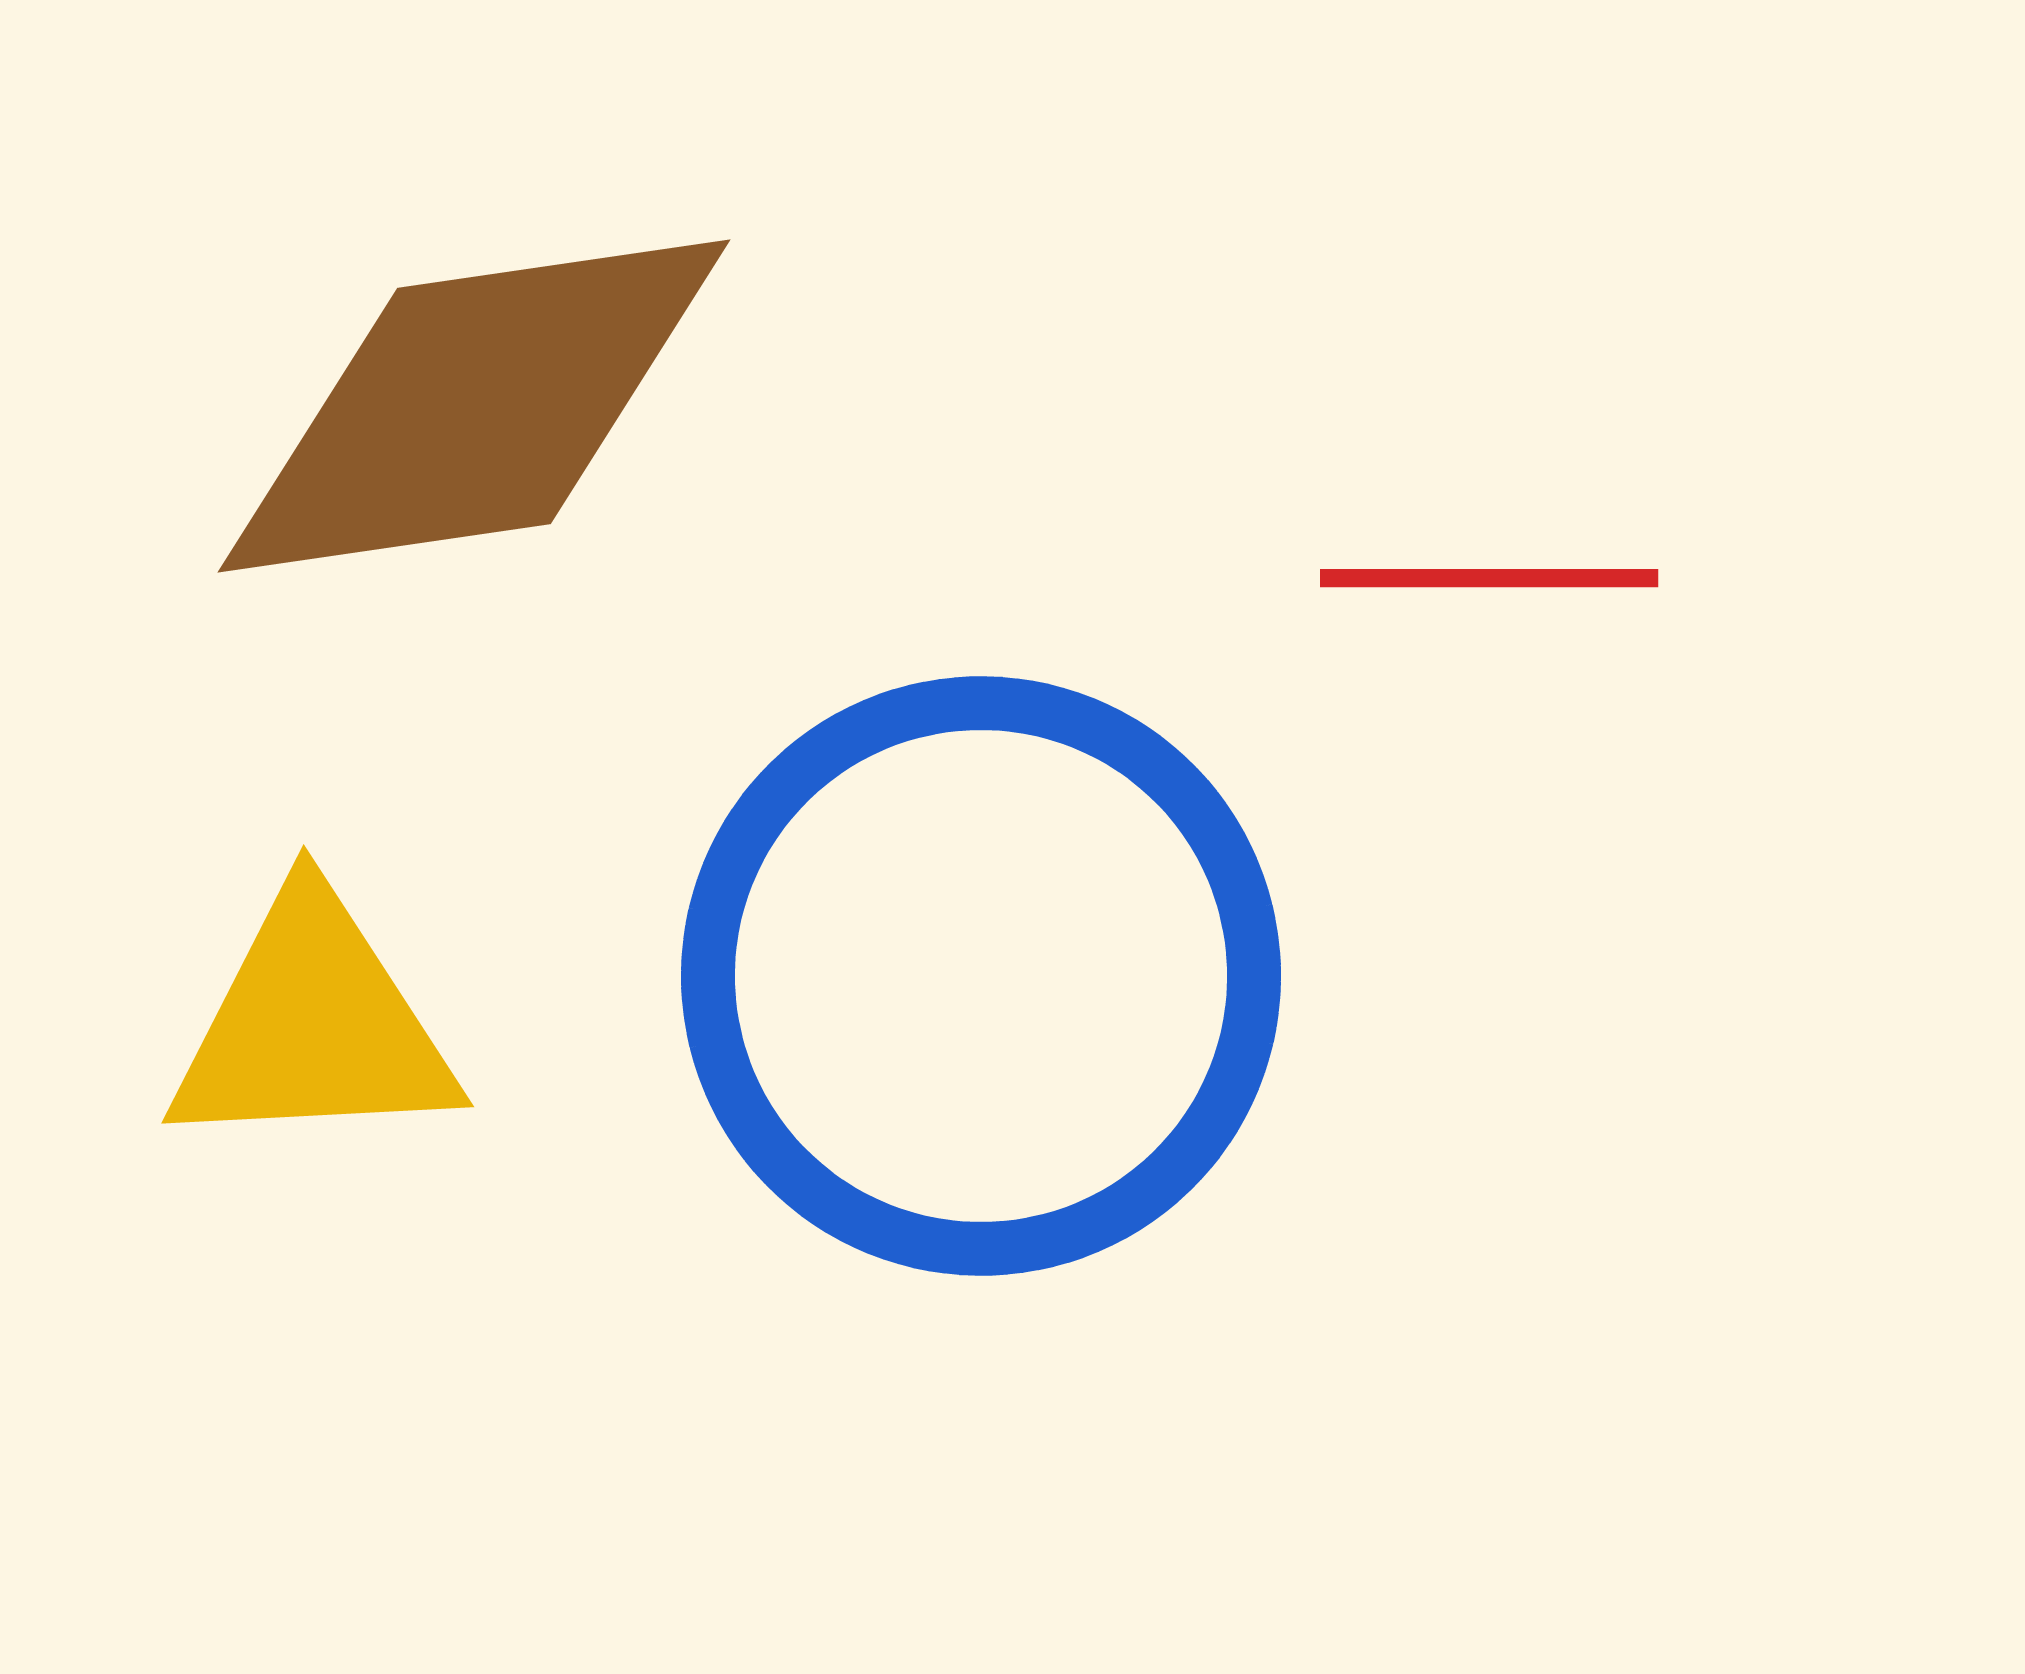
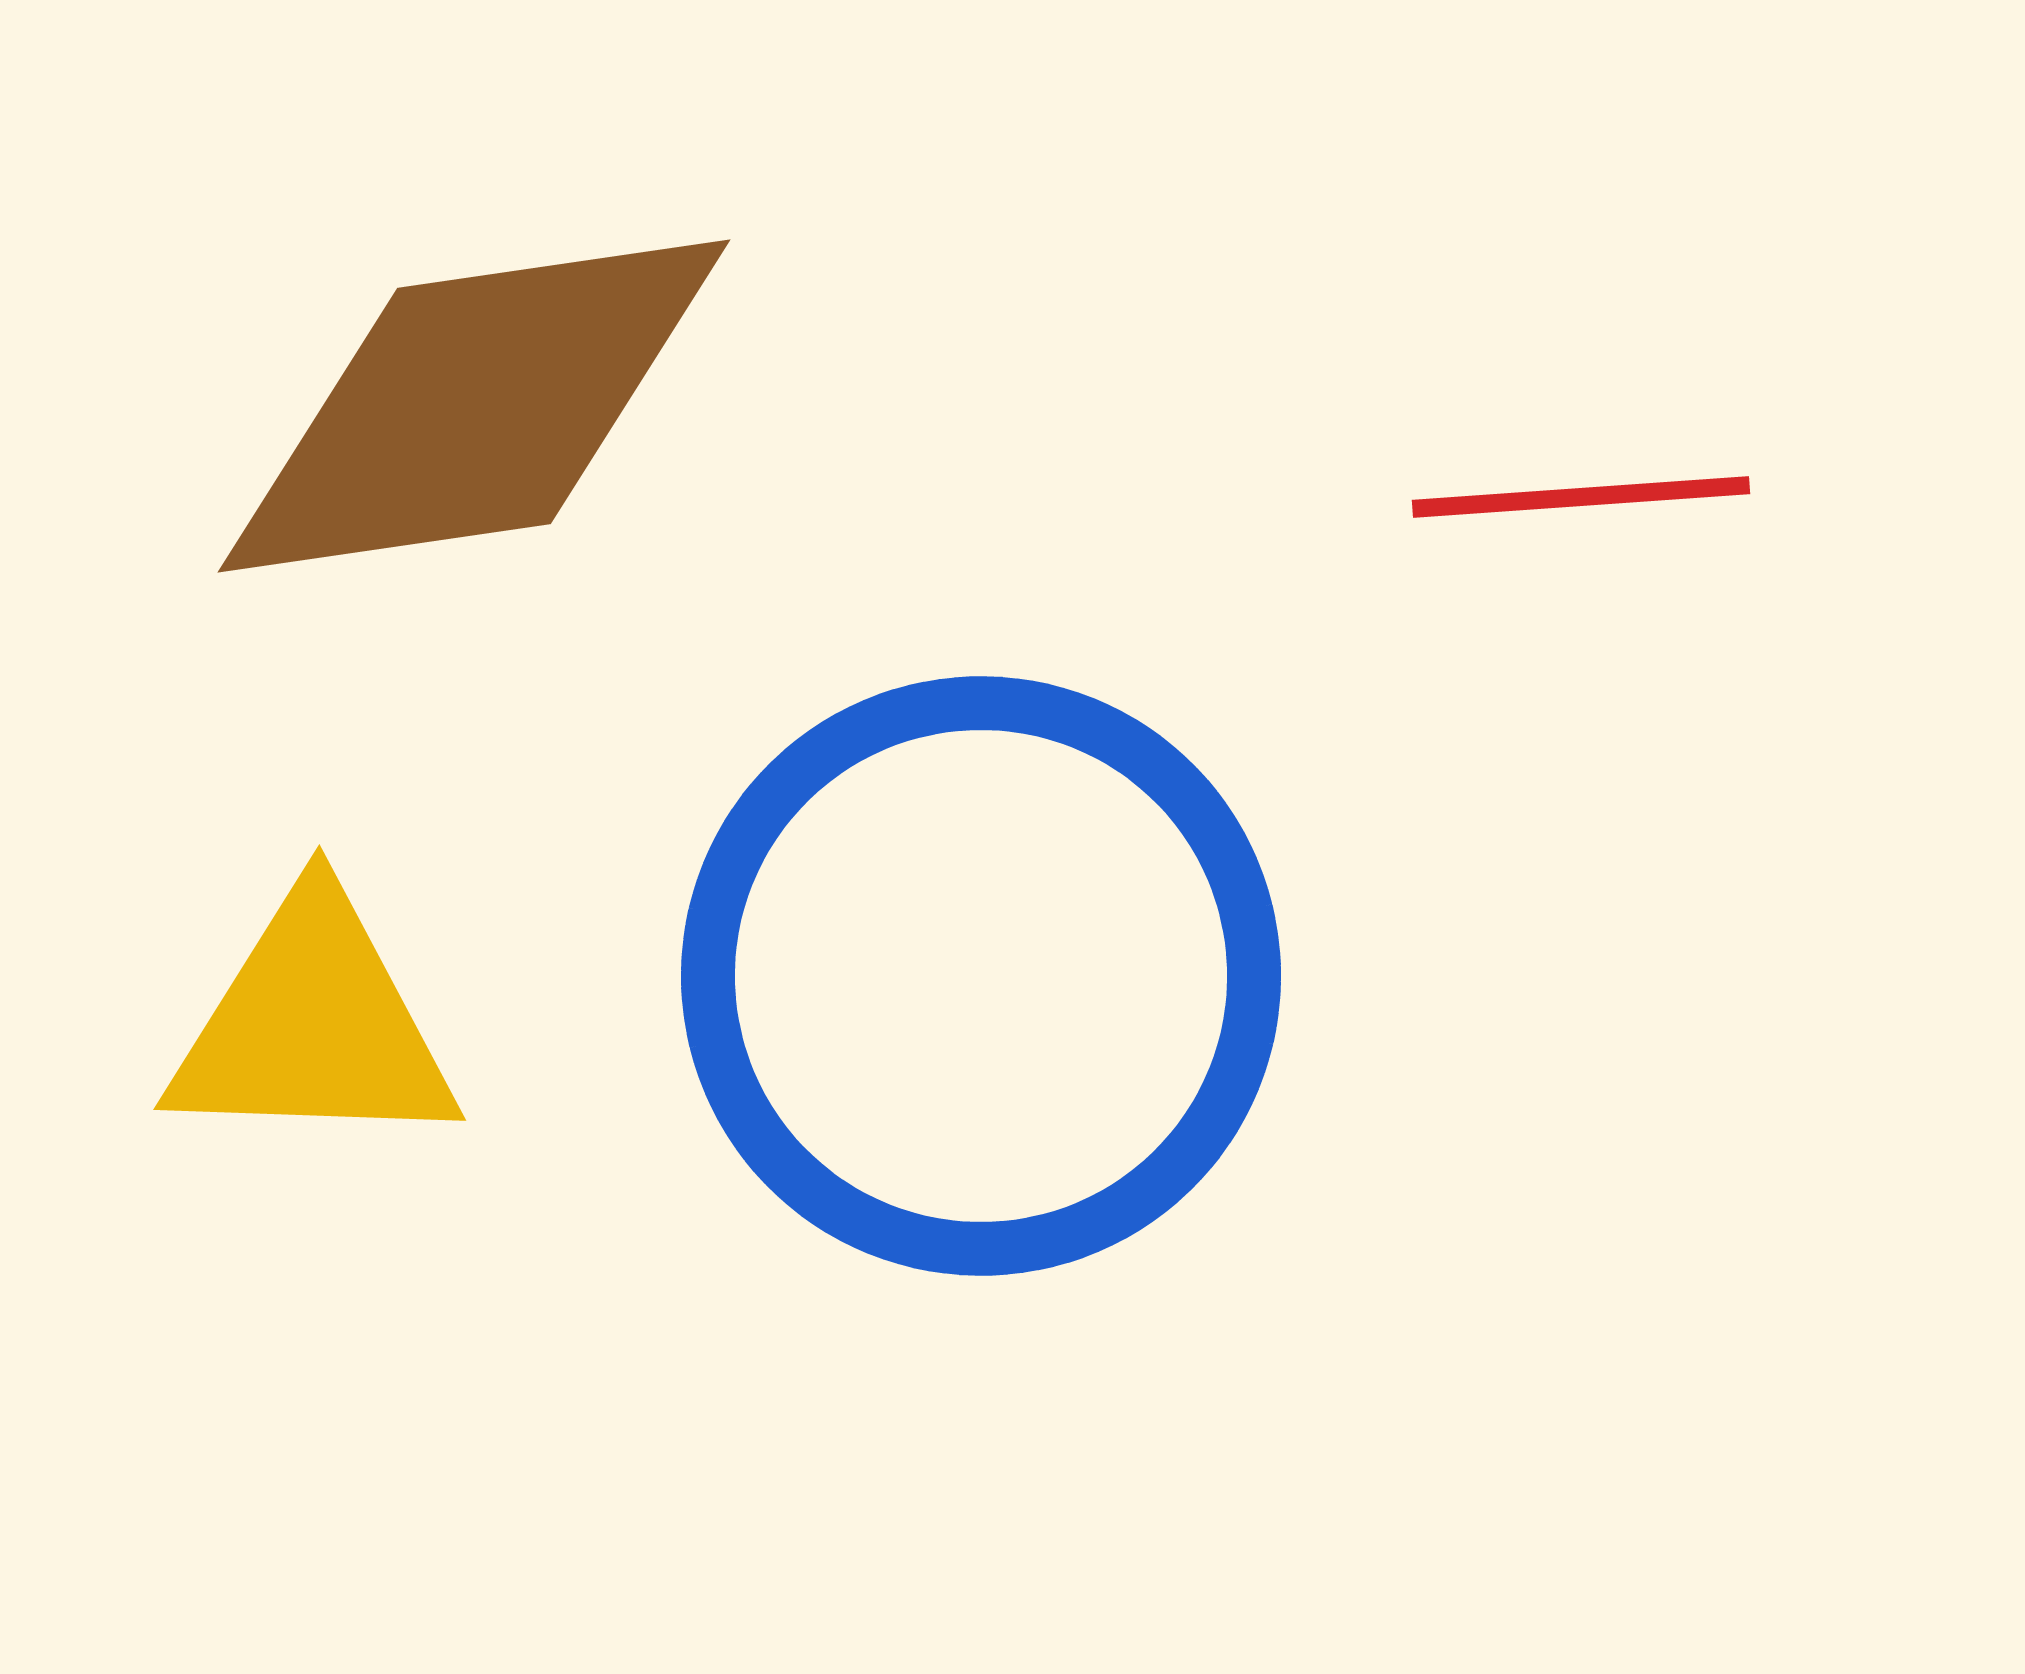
red line: moved 92 px right, 81 px up; rotated 4 degrees counterclockwise
yellow triangle: rotated 5 degrees clockwise
